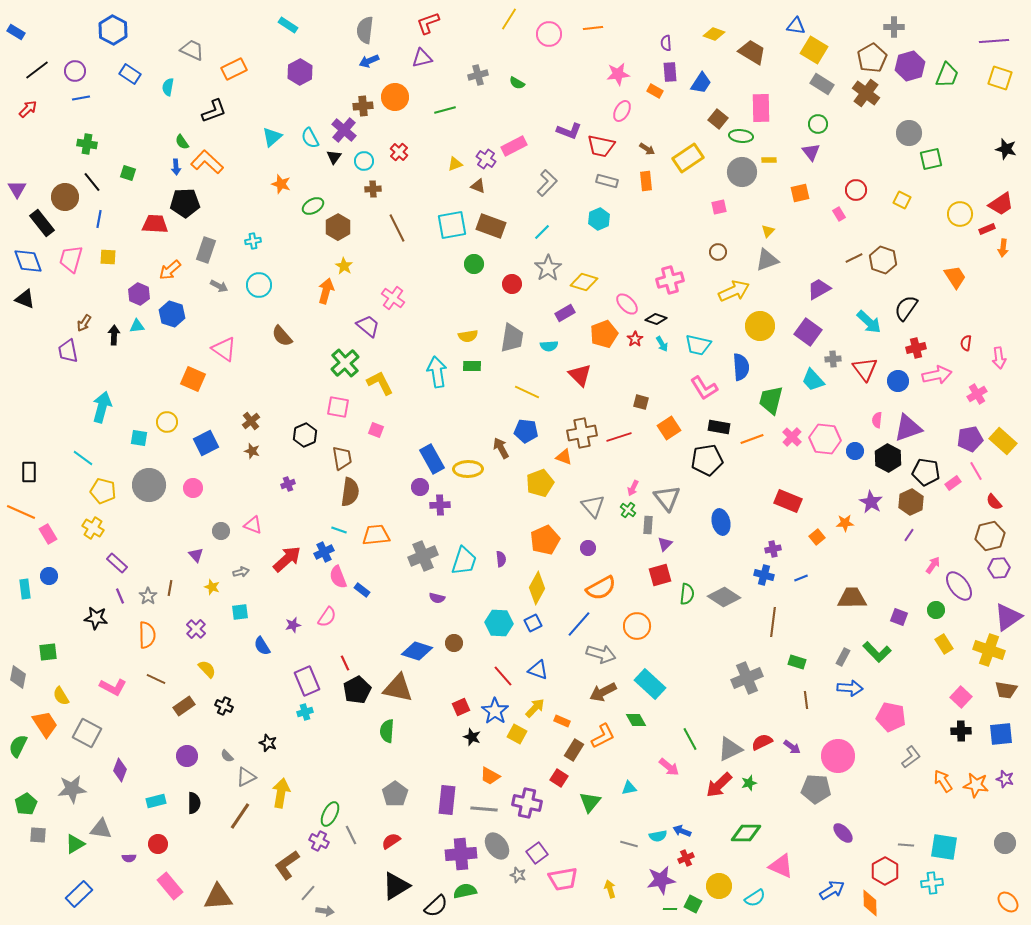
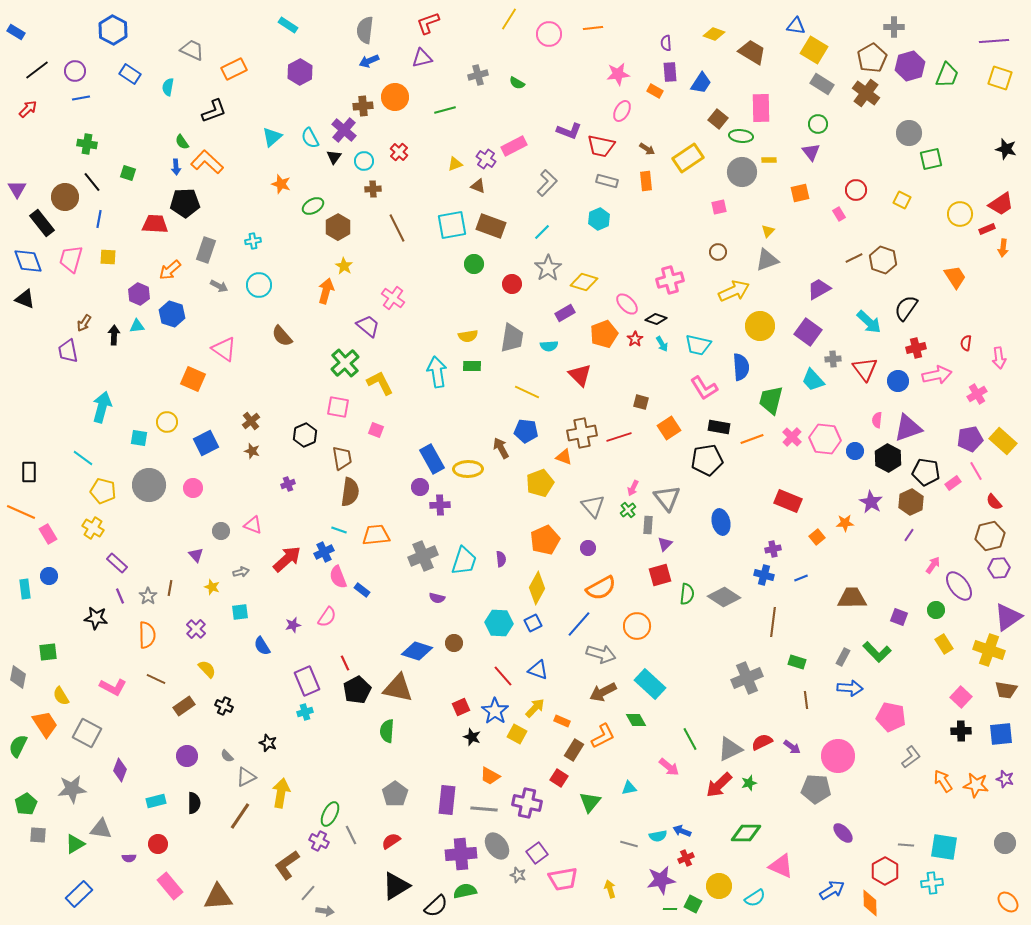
green cross at (628, 510): rotated 14 degrees clockwise
